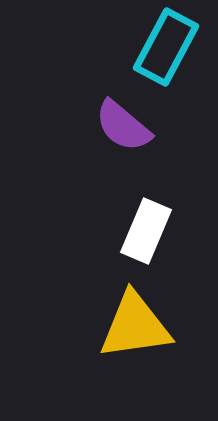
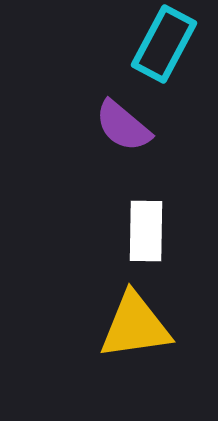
cyan rectangle: moved 2 px left, 3 px up
white rectangle: rotated 22 degrees counterclockwise
